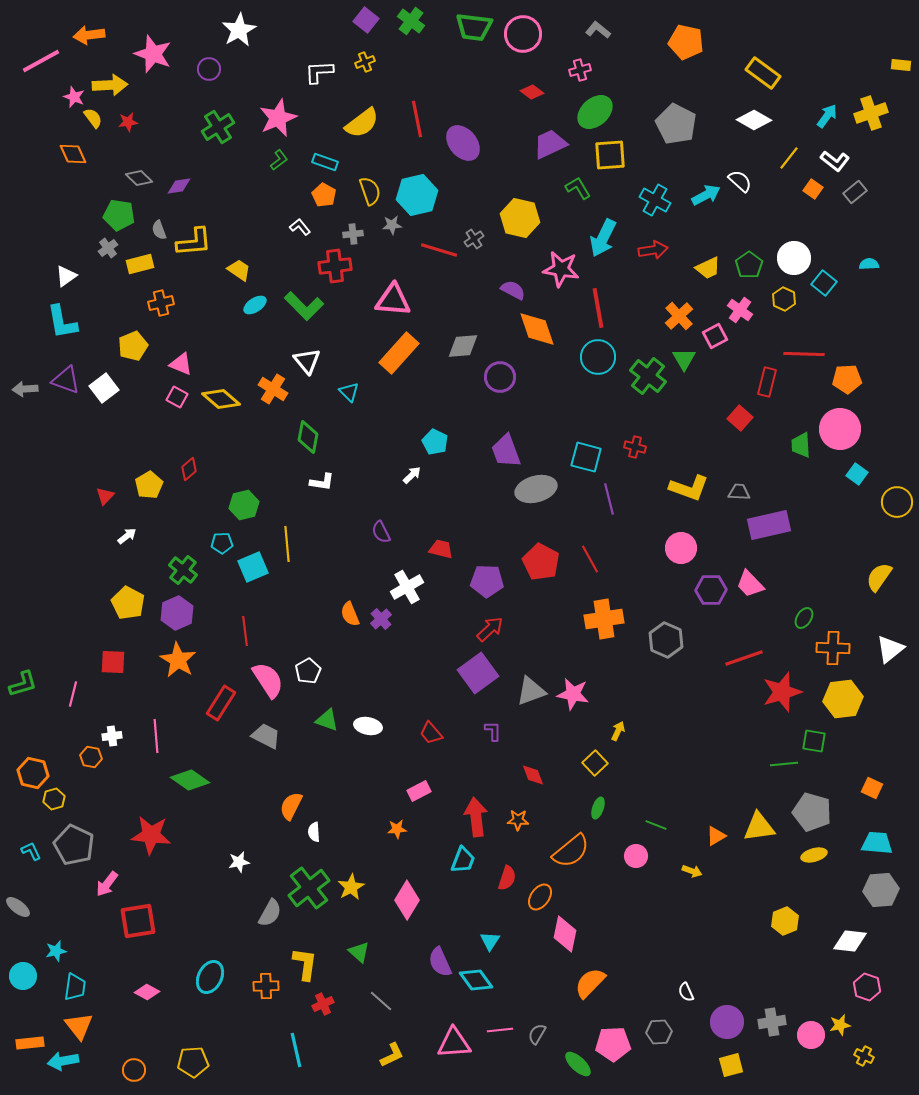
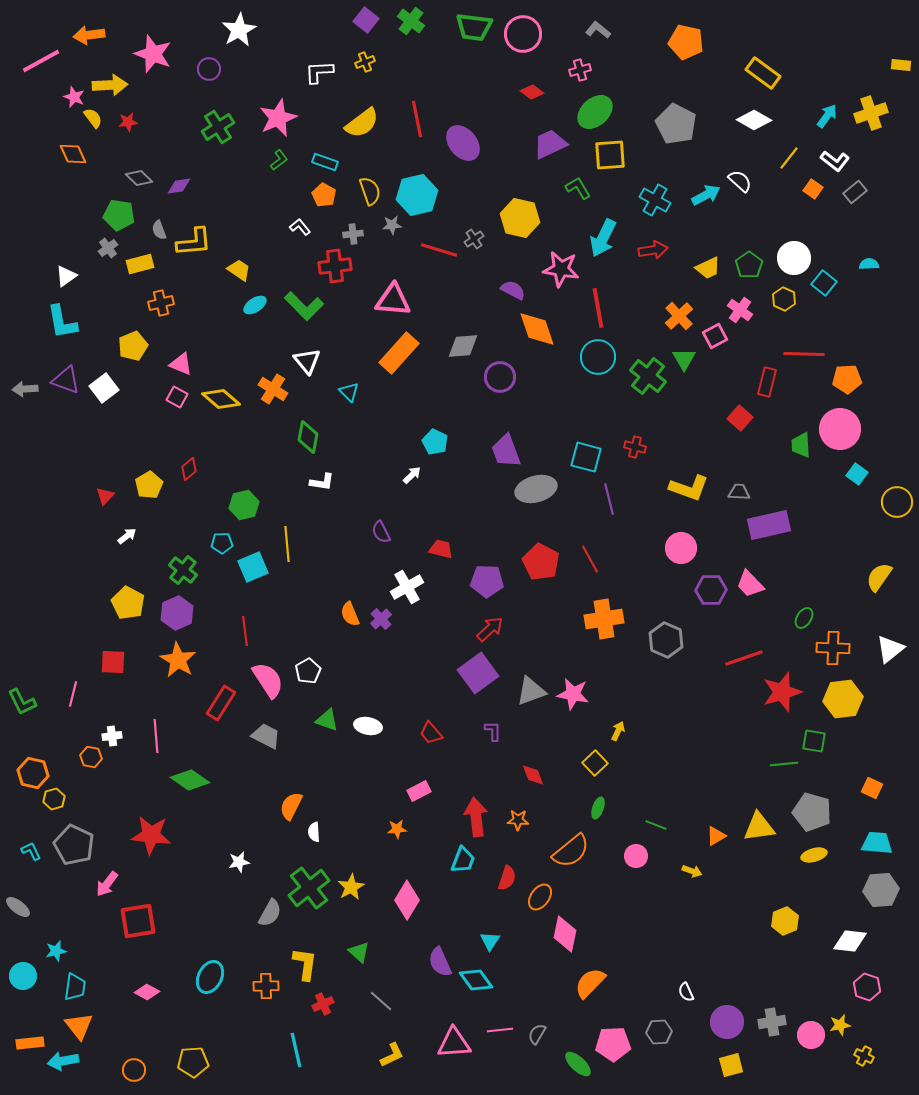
green L-shape at (23, 684): moved 1 px left, 18 px down; rotated 80 degrees clockwise
